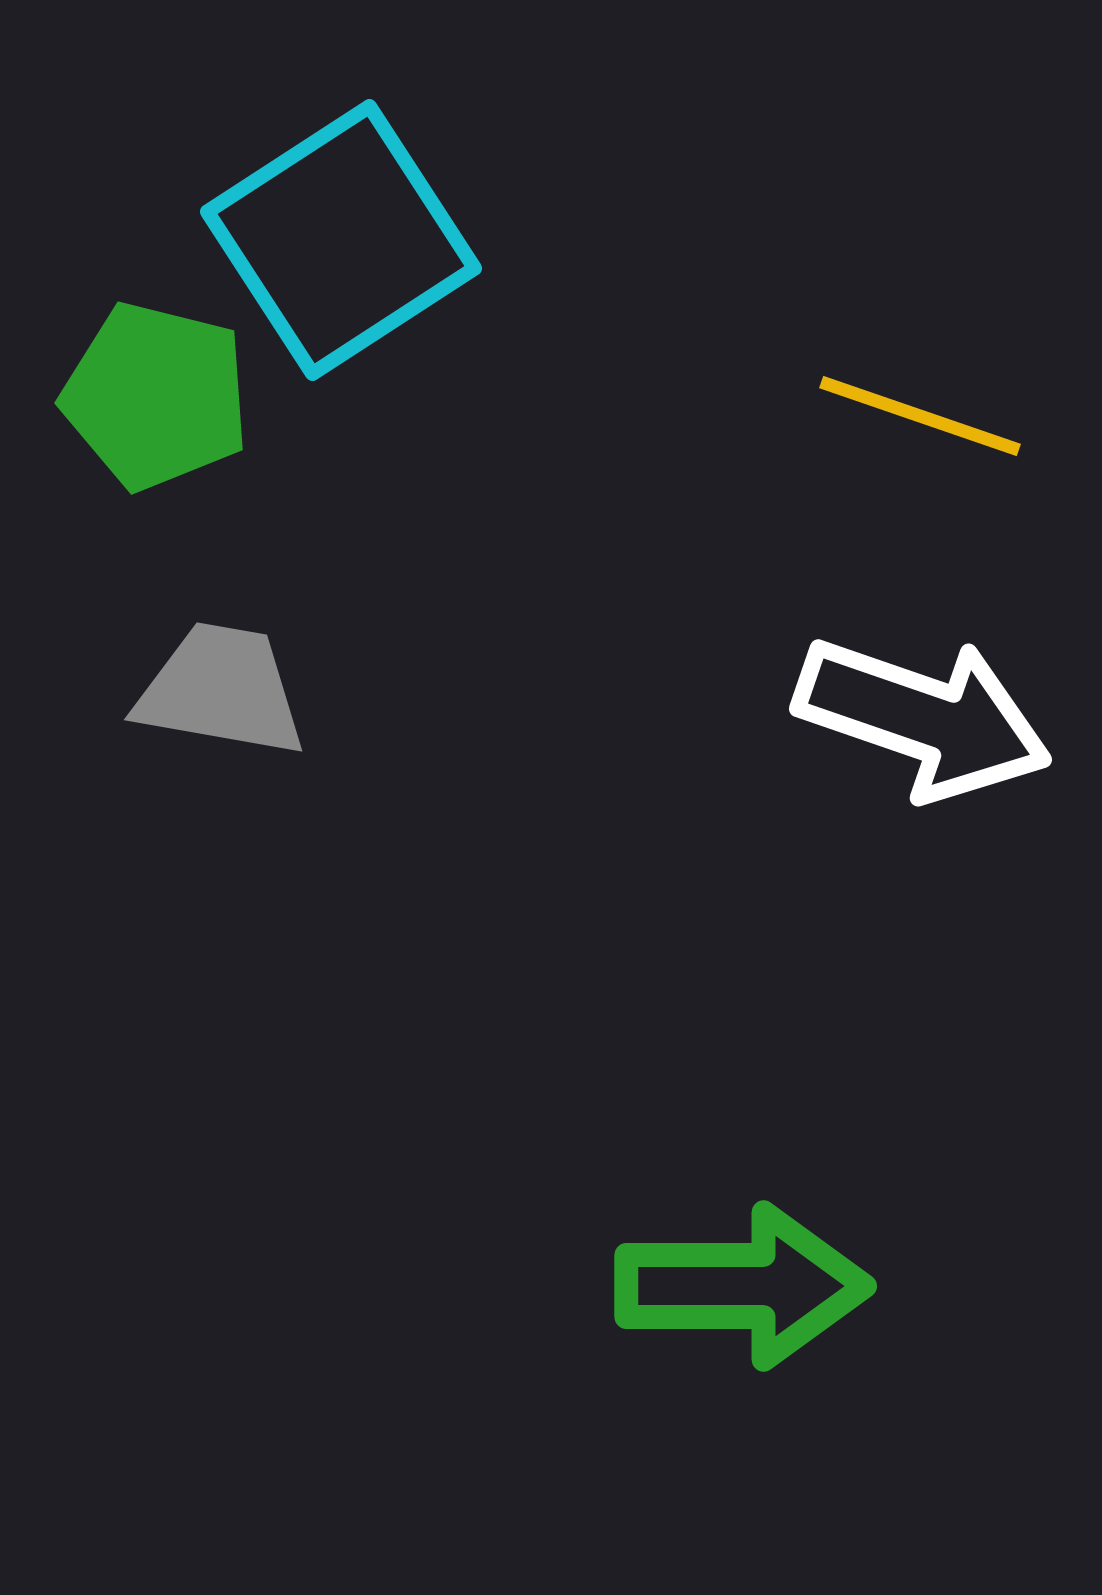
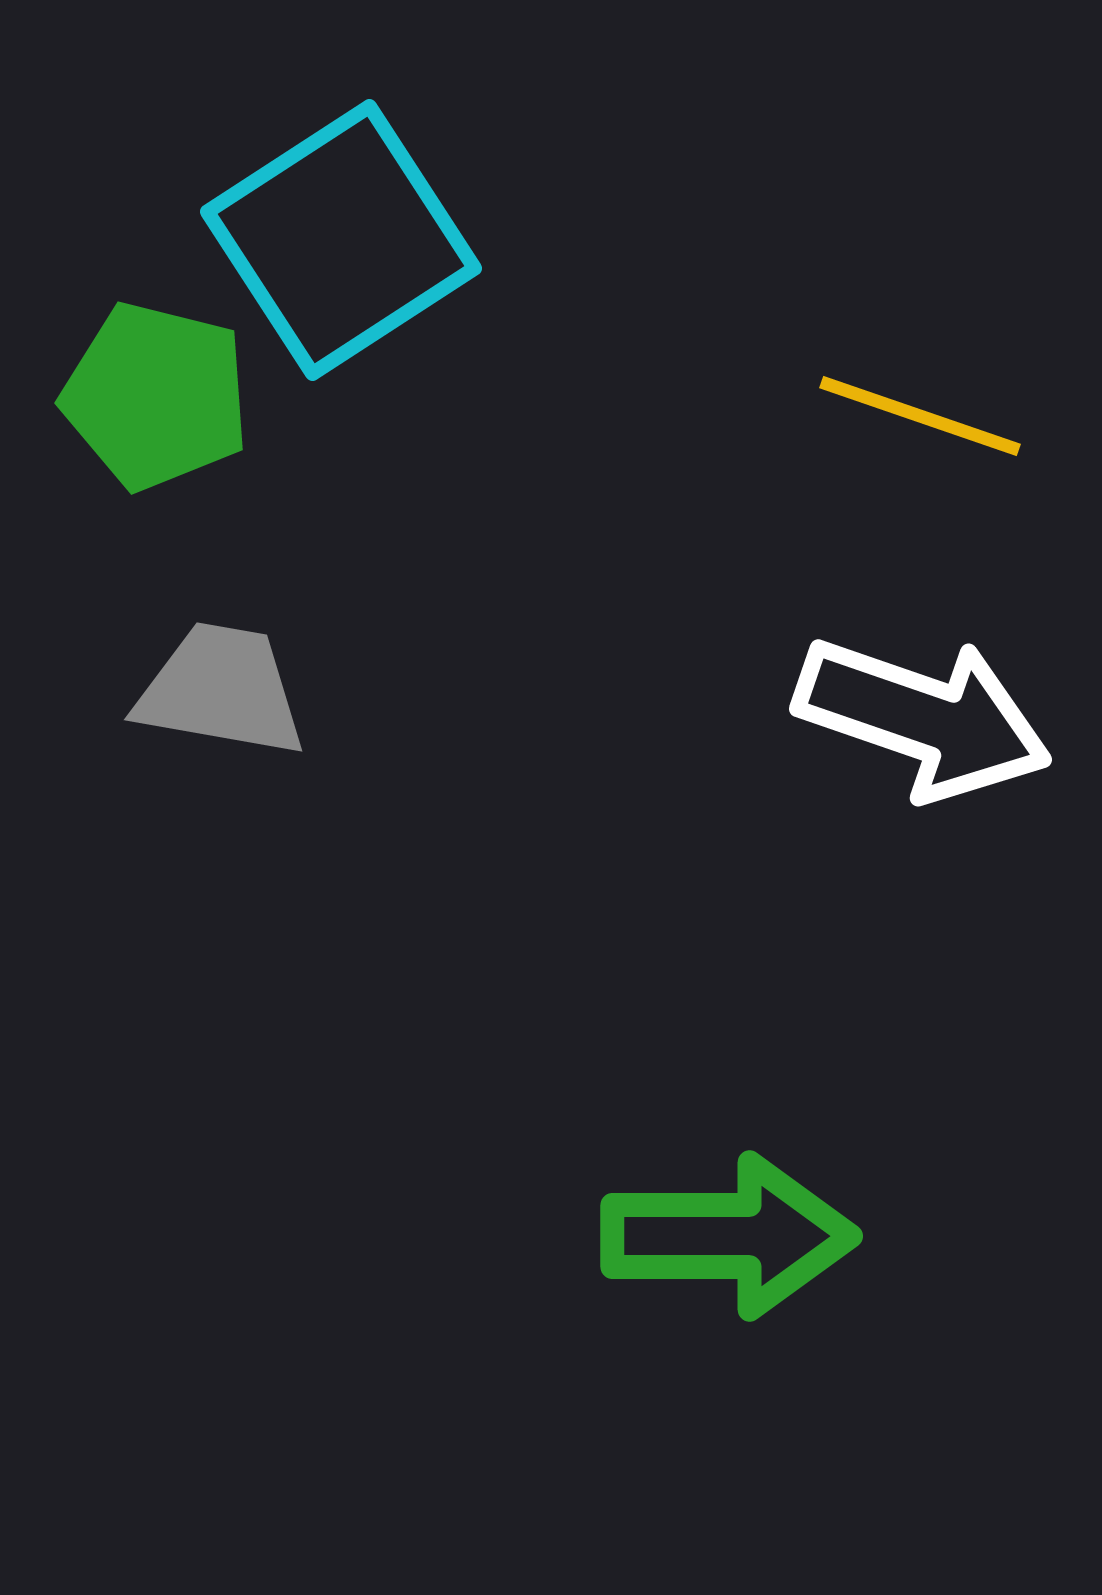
green arrow: moved 14 px left, 50 px up
